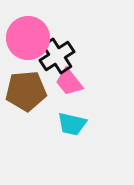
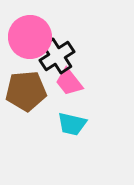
pink circle: moved 2 px right, 1 px up
